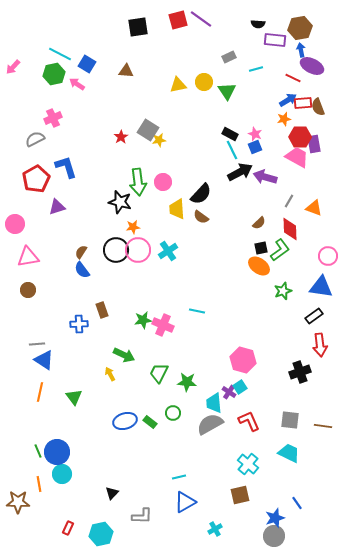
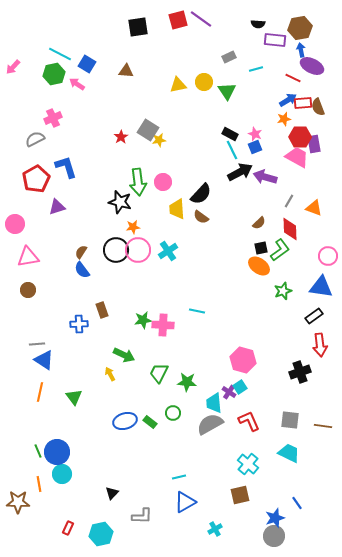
pink cross at (163, 325): rotated 20 degrees counterclockwise
